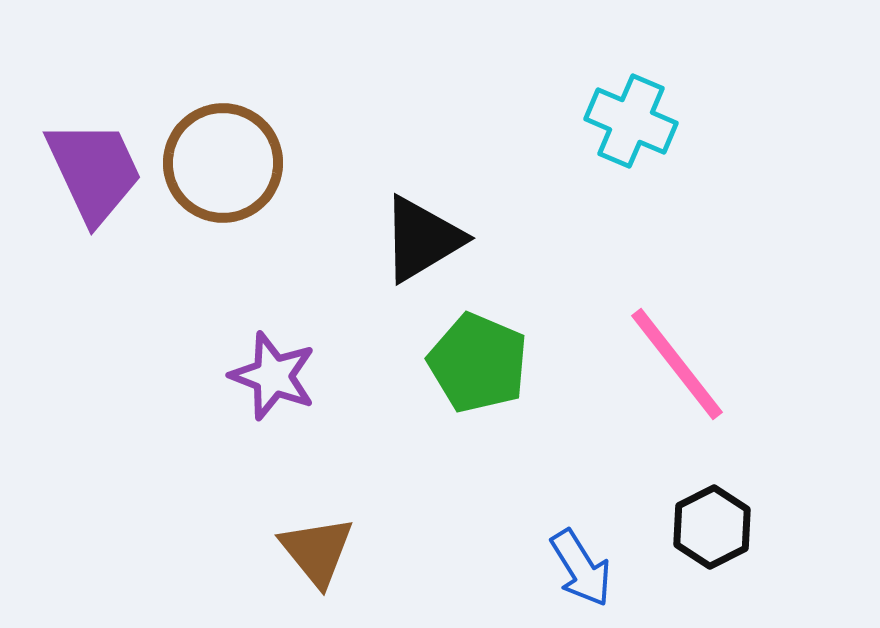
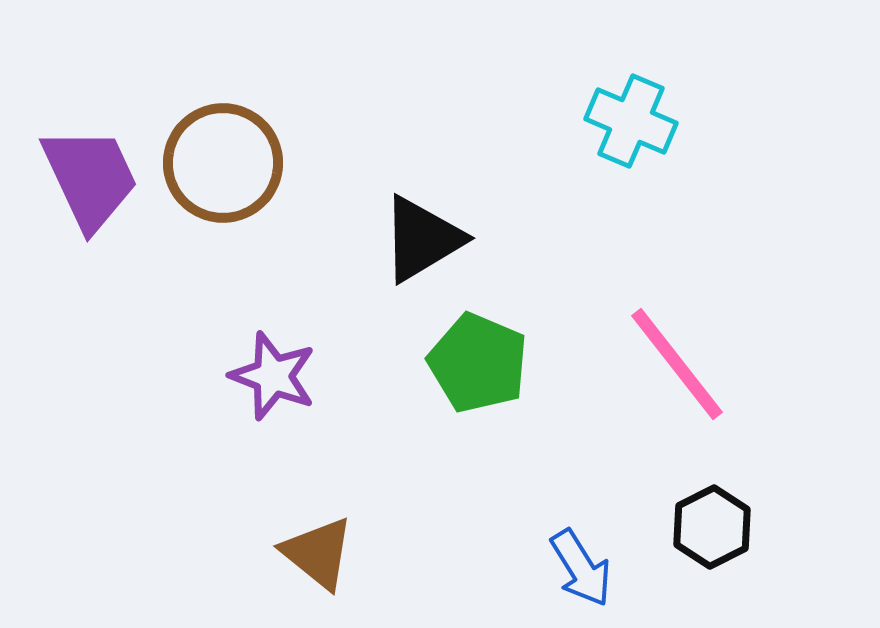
purple trapezoid: moved 4 px left, 7 px down
brown triangle: moved 1 px right, 2 px down; rotated 12 degrees counterclockwise
